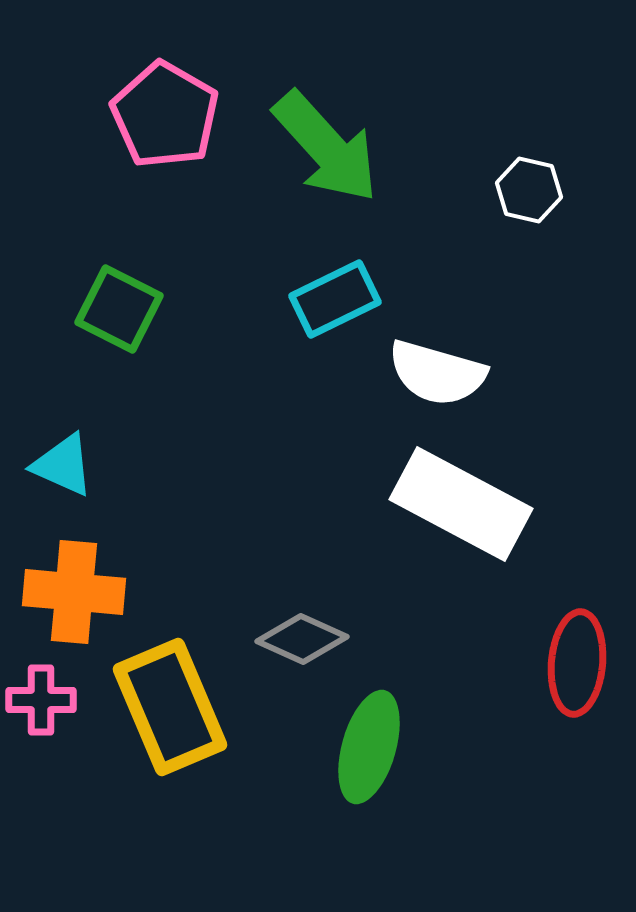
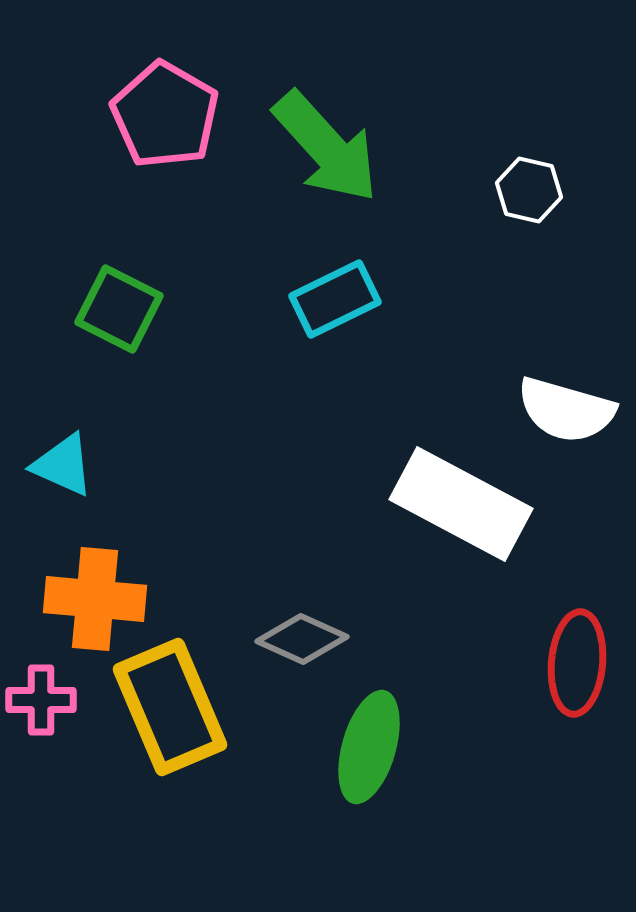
white semicircle: moved 129 px right, 37 px down
orange cross: moved 21 px right, 7 px down
